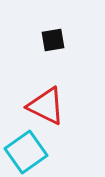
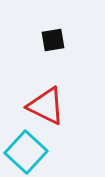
cyan square: rotated 12 degrees counterclockwise
